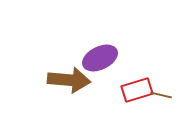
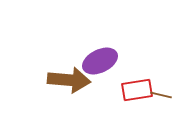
purple ellipse: moved 3 px down
red rectangle: rotated 8 degrees clockwise
